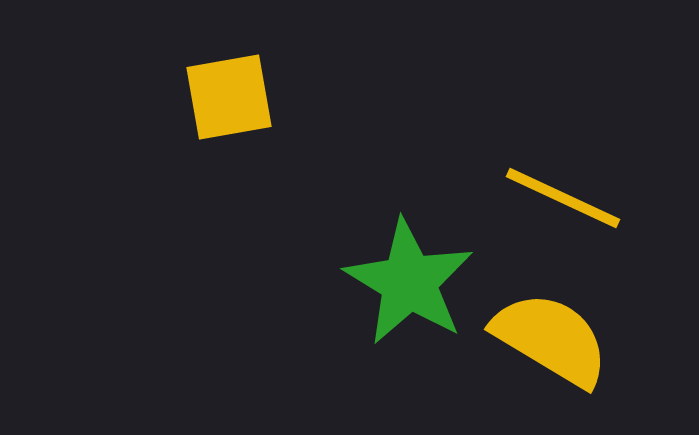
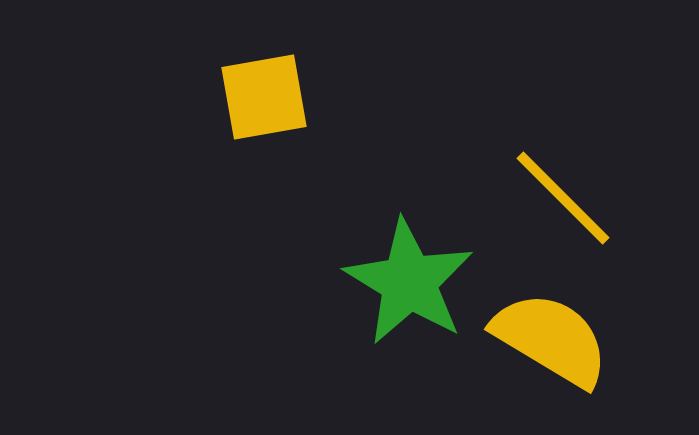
yellow square: moved 35 px right
yellow line: rotated 20 degrees clockwise
